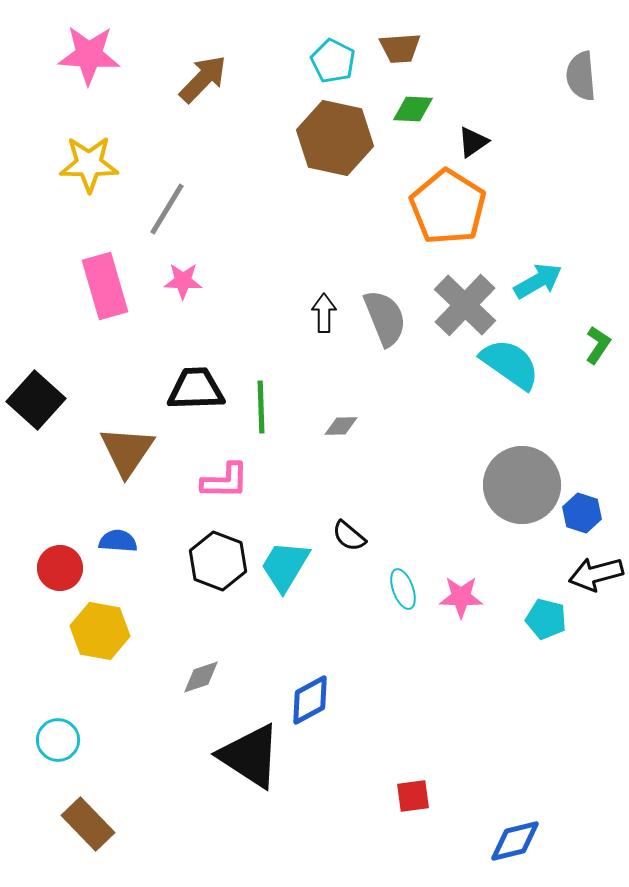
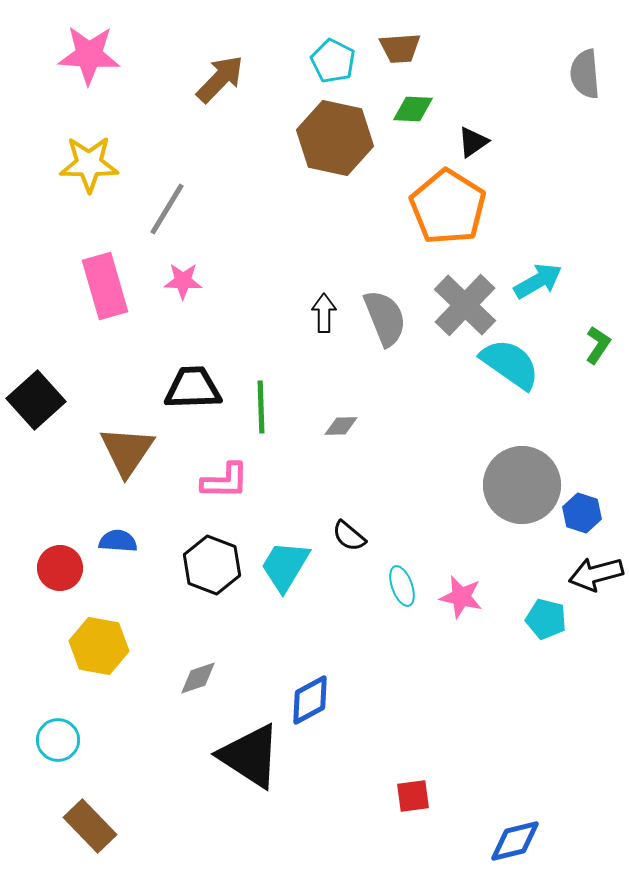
gray semicircle at (581, 76): moved 4 px right, 2 px up
brown arrow at (203, 79): moved 17 px right
black trapezoid at (196, 389): moved 3 px left, 1 px up
black square at (36, 400): rotated 6 degrees clockwise
black hexagon at (218, 561): moved 6 px left, 4 px down
cyan ellipse at (403, 589): moved 1 px left, 3 px up
pink star at (461, 597): rotated 12 degrees clockwise
yellow hexagon at (100, 631): moved 1 px left, 15 px down
gray diamond at (201, 677): moved 3 px left, 1 px down
brown rectangle at (88, 824): moved 2 px right, 2 px down
